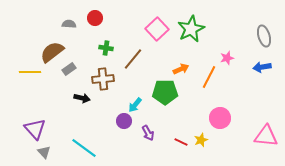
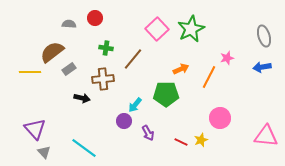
green pentagon: moved 1 px right, 2 px down
